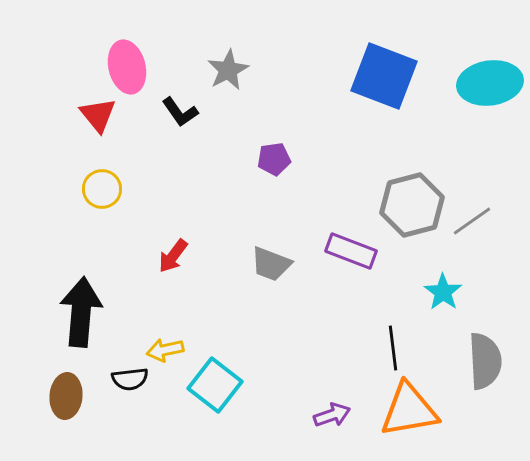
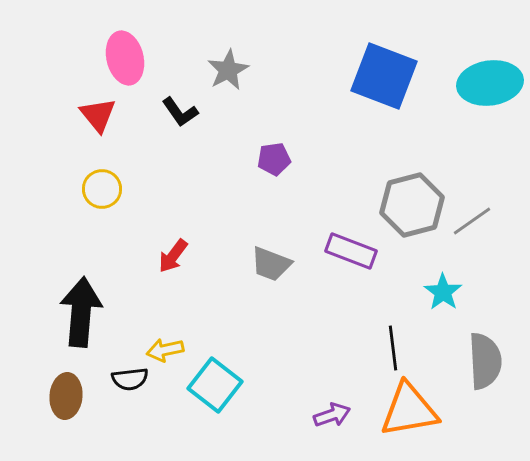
pink ellipse: moved 2 px left, 9 px up
